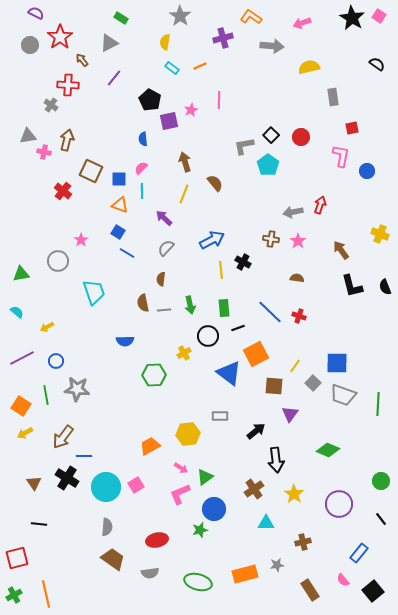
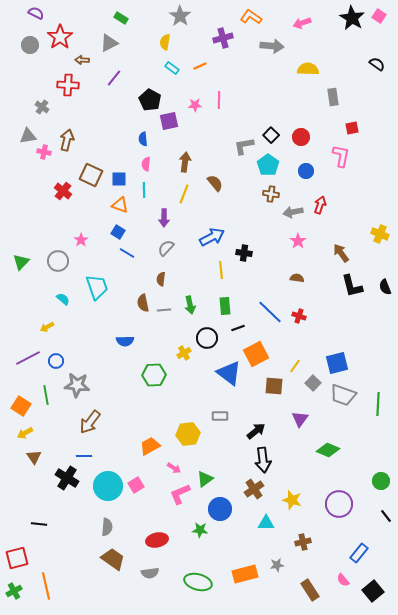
brown arrow at (82, 60): rotated 48 degrees counterclockwise
yellow semicircle at (309, 67): moved 1 px left, 2 px down; rotated 15 degrees clockwise
gray cross at (51, 105): moved 9 px left, 2 px down
pink star at (191, 110): moved 4 px right, 5 px up; rotated 24 degrees clockwise
brown arrow at (185, 162): rotated 24 degrees clockwise
pink semicircle at (141, 168): moved 5 px right, 4 px up; rotated 40 degrees counterclockwise
brown square at (91, 171): moved 4 px down
blue circle at (367, 171): moved 61 px left
cyan line at (142, 191): moved 2 px right, 1 px up
purple arrow at (164, 218): rotated 132 degrees counterclockwise
brown cross at (271, 239): moved 45 px up
blue arrow at (212, 240): moved 3 px up
brown arrow at (341, 250): moved 3 px down
black cross at (243, 262): moved 1 px right, 9 px up; rotated 21 degrees counterclockwise
green triangle at (21, 274): moved 12 px up; rotated 36 degrees counterclockwise
cyan trapezoid at (94, 292): moved 3 px right, 5 px up
green rectangle at (224, 308): moved 1 px right, 2 px up
cyan semicircle at (17, 312): moved 46 px right, 13 px up
black circle at (208, 336): moved 1 px left, 2 px down
purple line at (22, 358): moved 6 px right
blue square at (337, 363): rotated 15 degrees counterclockwise
gray star at (77, 389): moved 4 px up
purple triangle at (290, 414): moved 10 px right, 5 px down
brown arrow at (63, 437): moved 27 px right, 15 px up
black arrow at (276, 460): moved 13 px left
pink arrow at (181, 468): moved 7 px left
green triangle at (205, 477): moved 2 px down
brown triangle at (34, 483): moved 26 px up
cyan circle at (106, 487): moved 2 px right, 1 px up
yellow star at (294, 494): moved 2 px left, 6 px down; rotated 18 degrees counterclockwise
blue circle at (214, 509): moved 6 px right
black line at (381, 519): moved 5 px right, 3 px up
green star at (200, 530): rotated 21 degrees clockwise
orange line at (46, 594): moved 8 px up
green cross at (14, 595): moved 4 px up
